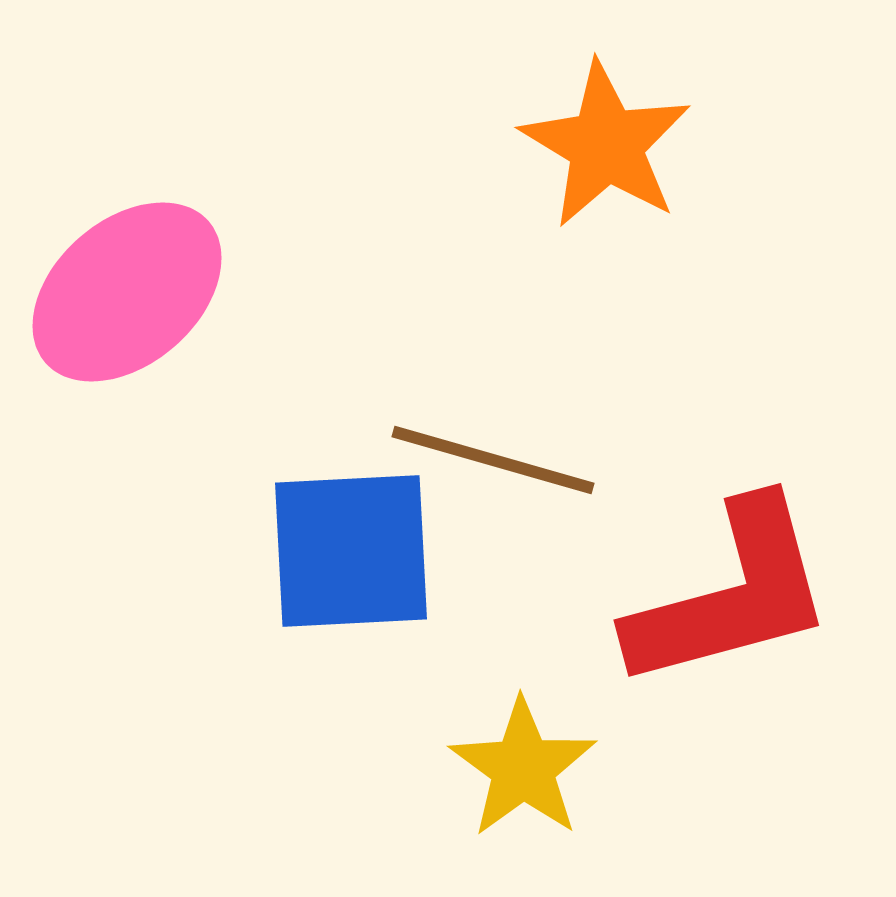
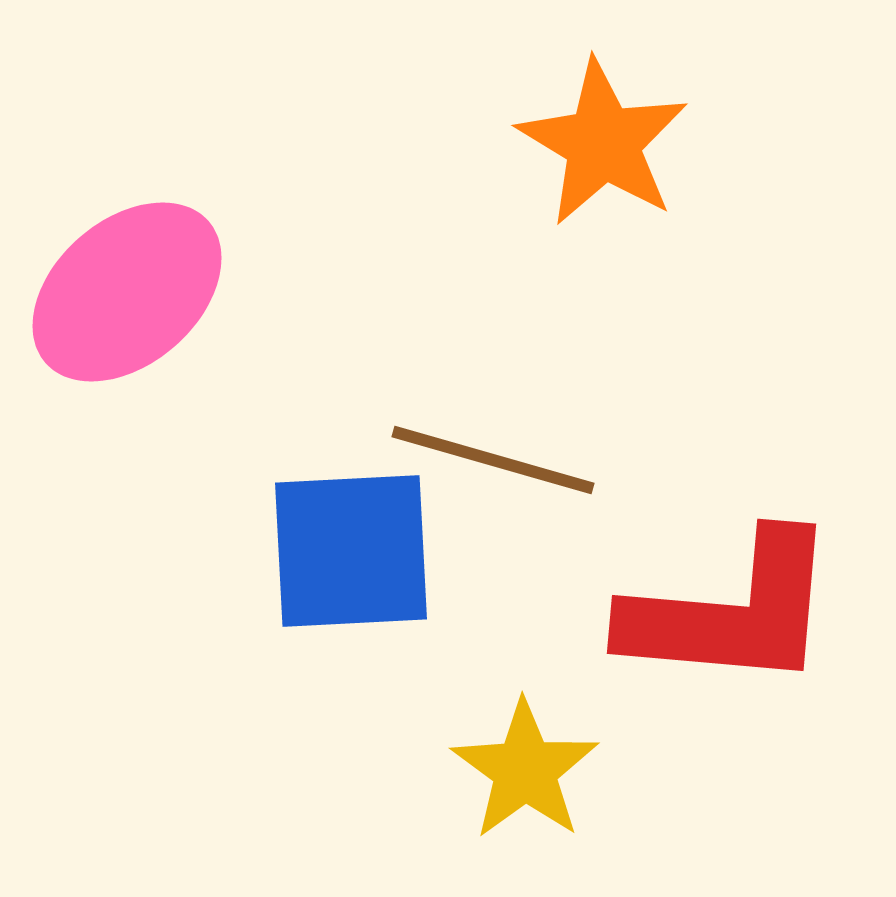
orange star: moved 3 px left, 2 px up
red L-shape: moved 17 px down; rotated 20 degrees clockwise
yellow star: moved 2 px right, 2 px down
